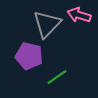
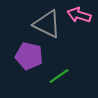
gray triangle: rotated 48 degrees counterclockwise
green line: moved 2 px right, 1 px up
